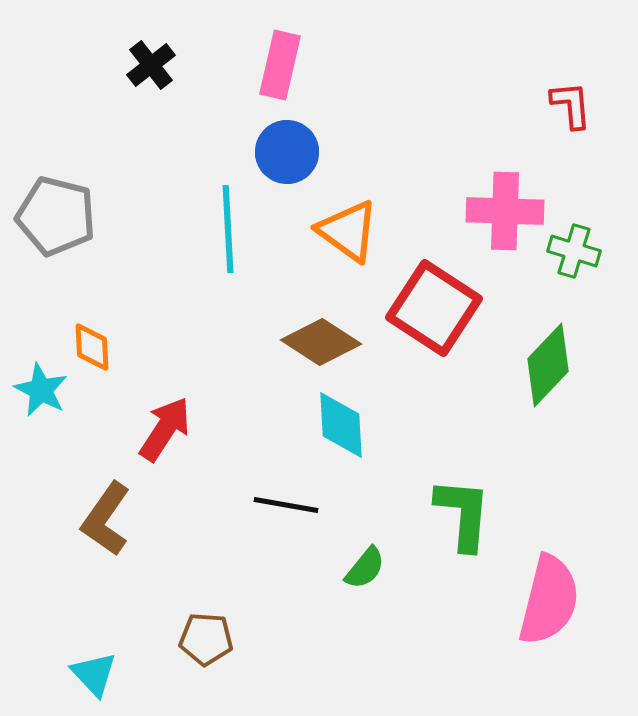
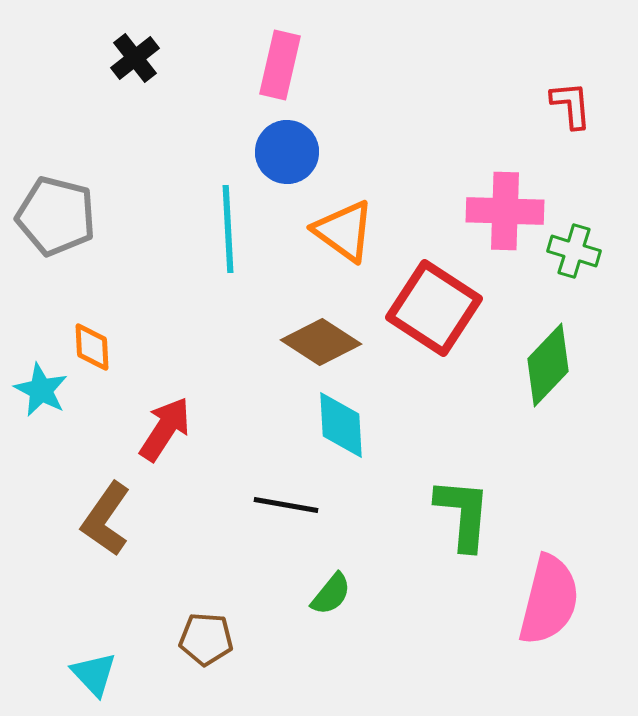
black cross: moved 16 px left, 7 px up
orange triangle: moved 4 px left
green semicircle: moved 34 px left, 26 px down
